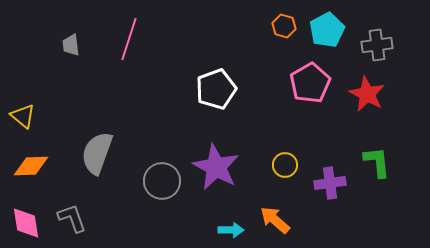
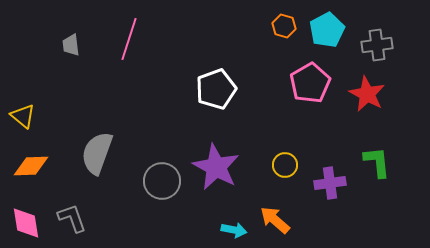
cyan arrow: moved 3 px right; rotated 10 degrees clockwise
